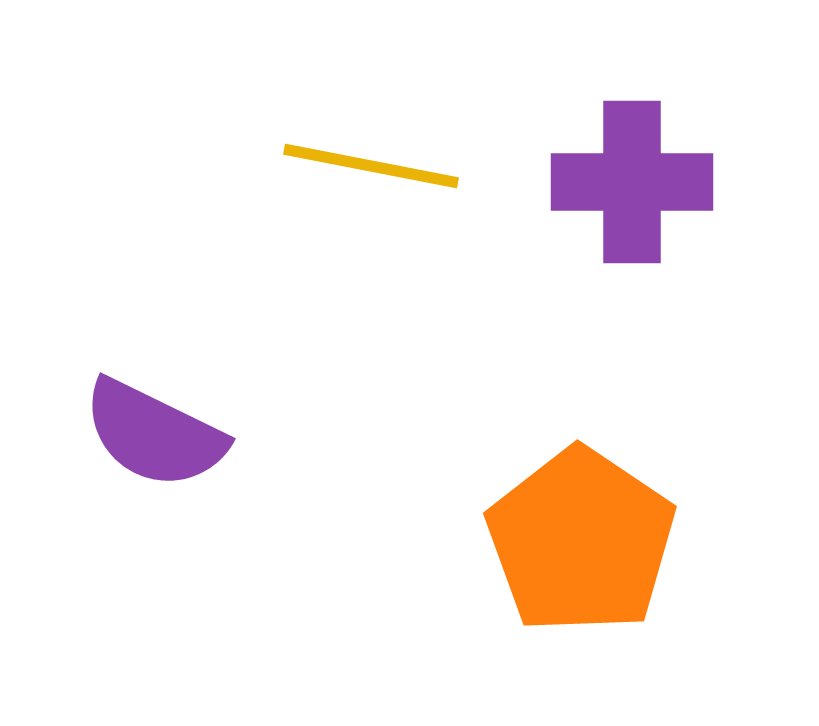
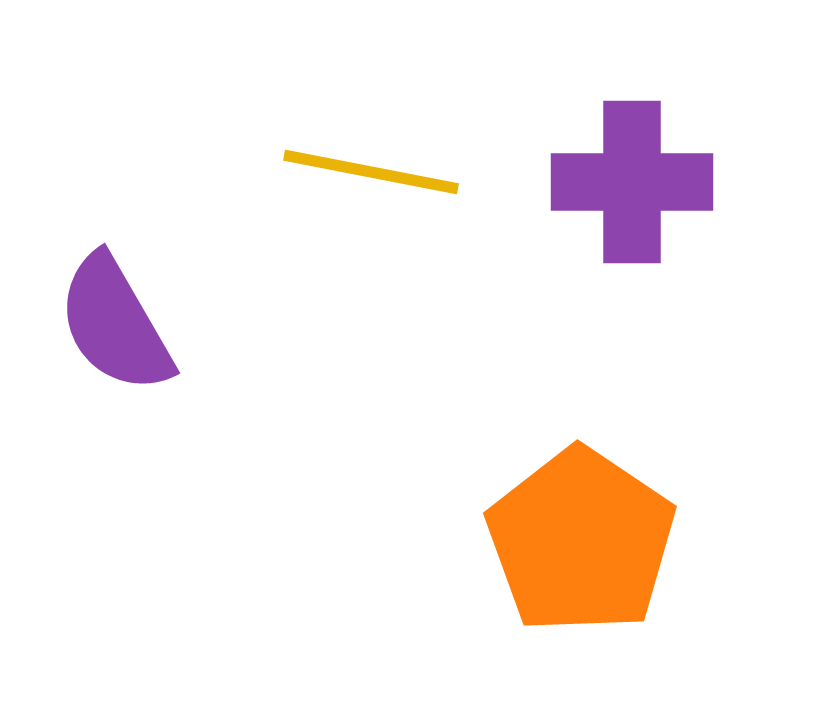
yellow line: moved 6 px down
purple semicircle: moved 39 px left, 110 px up; rotated 34 degrees clockwise
